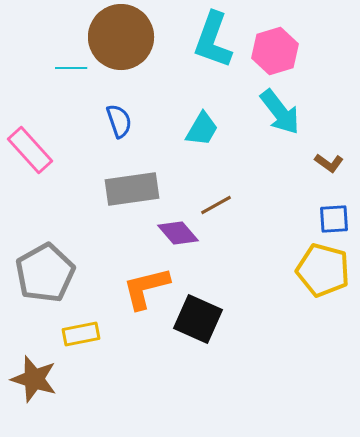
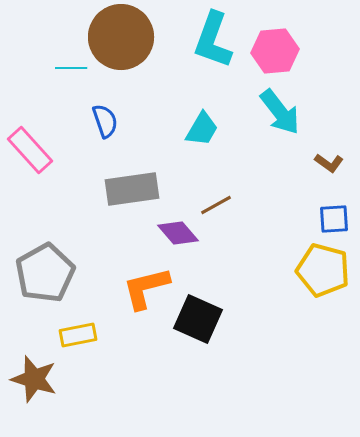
pink hexagon: rotated 12 degrees clockwise
blue semicircle: moved 14 px left
yellow rectangle: moved 3 px left, 1 px down
